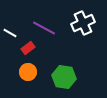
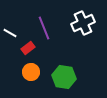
purple line: rotated 40 degrees clockwise
orange circle: moved 3 px right
